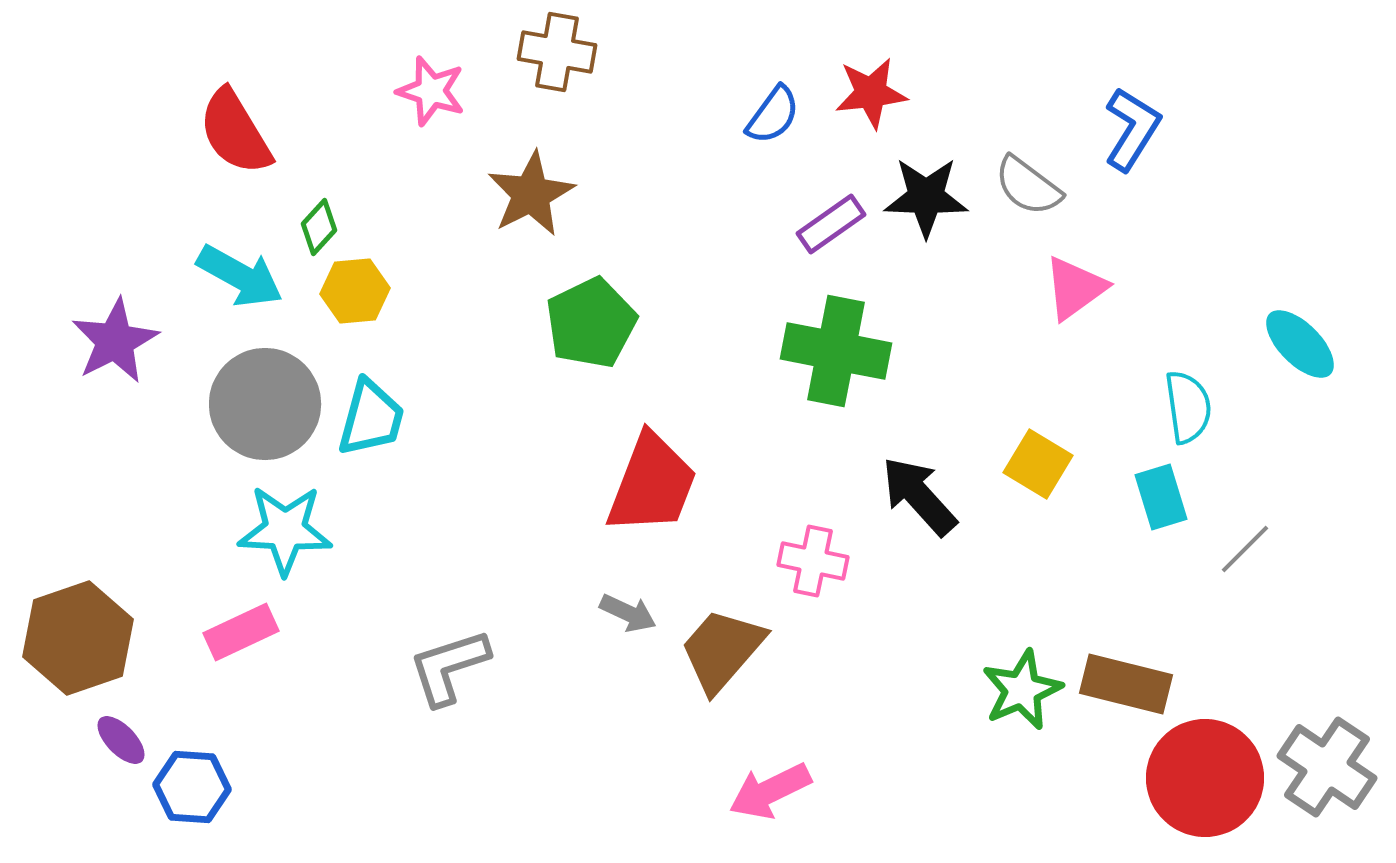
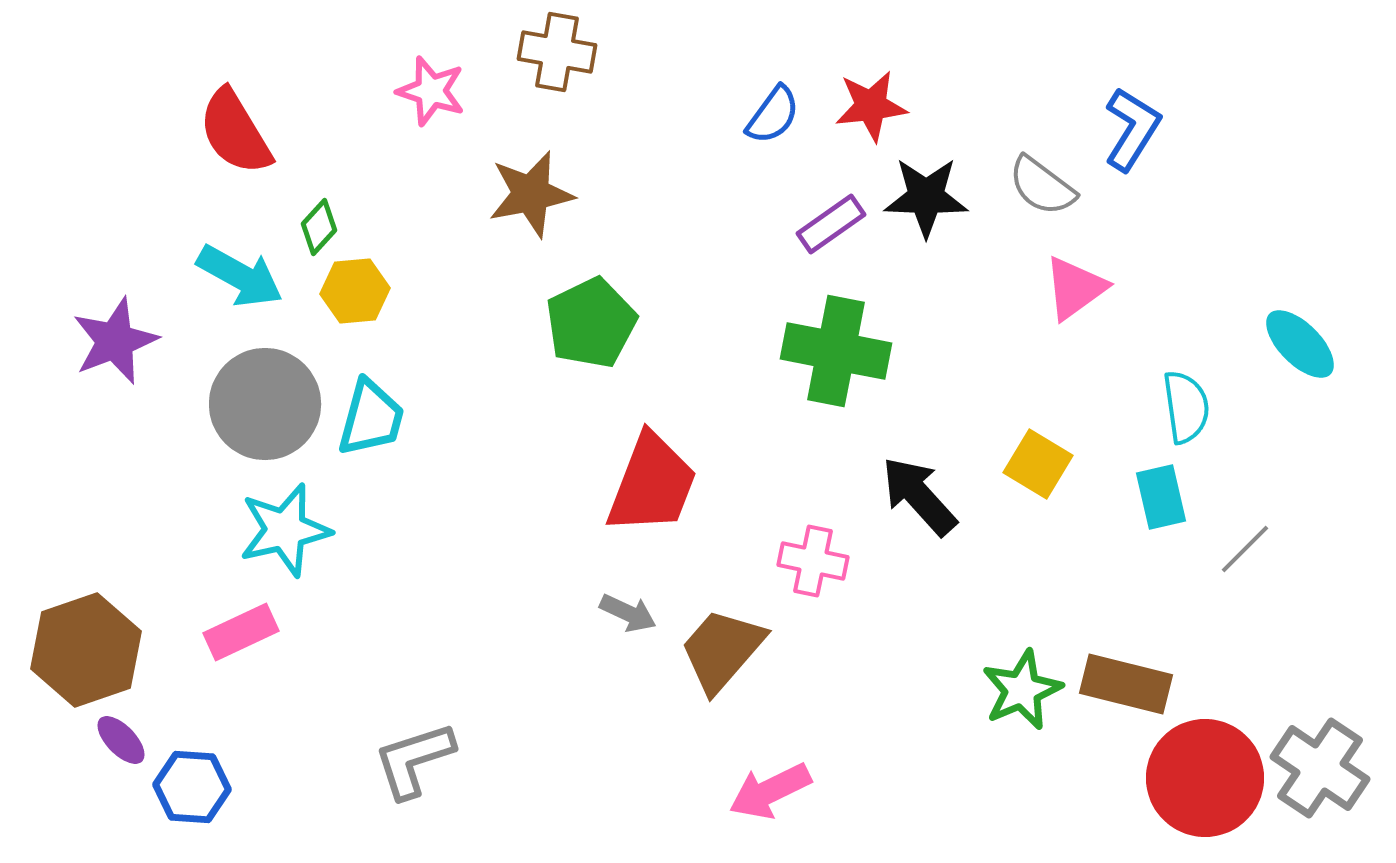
red star: moved 13 px down
gray semicircle: moved 14 px right
brown star: rotated 16 degrees clockwise
purple star: rotated 6 degrees clockwise
cyan semicircle: moved 2 px left
cyan rectangle: rotated 4 degrees clockwise
cyan star: rotated 16 degrees counterclockwise
brown hexagon: moved 8 px right, 12 px down
gray L-shape: moved 35 px left, 93 px down
gray cross: moved 7 px left, 1 px down
